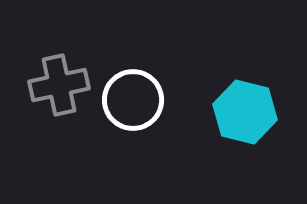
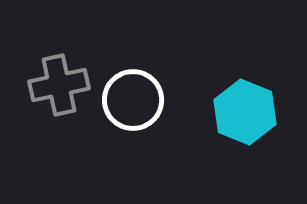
cyan hexagon: rotated 8 degrees clockwise
